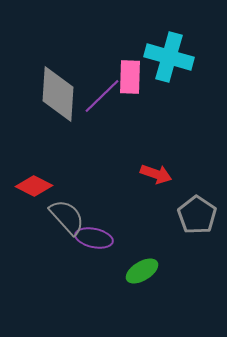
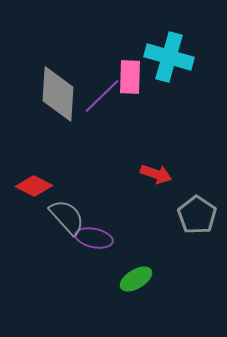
green ellipse: moved 6 px left, 8 px down
